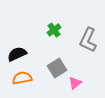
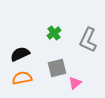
green cross: moved 3 px down
black semicircle: moved 3 px right
gray square: rotated 18 degrees clockwise
